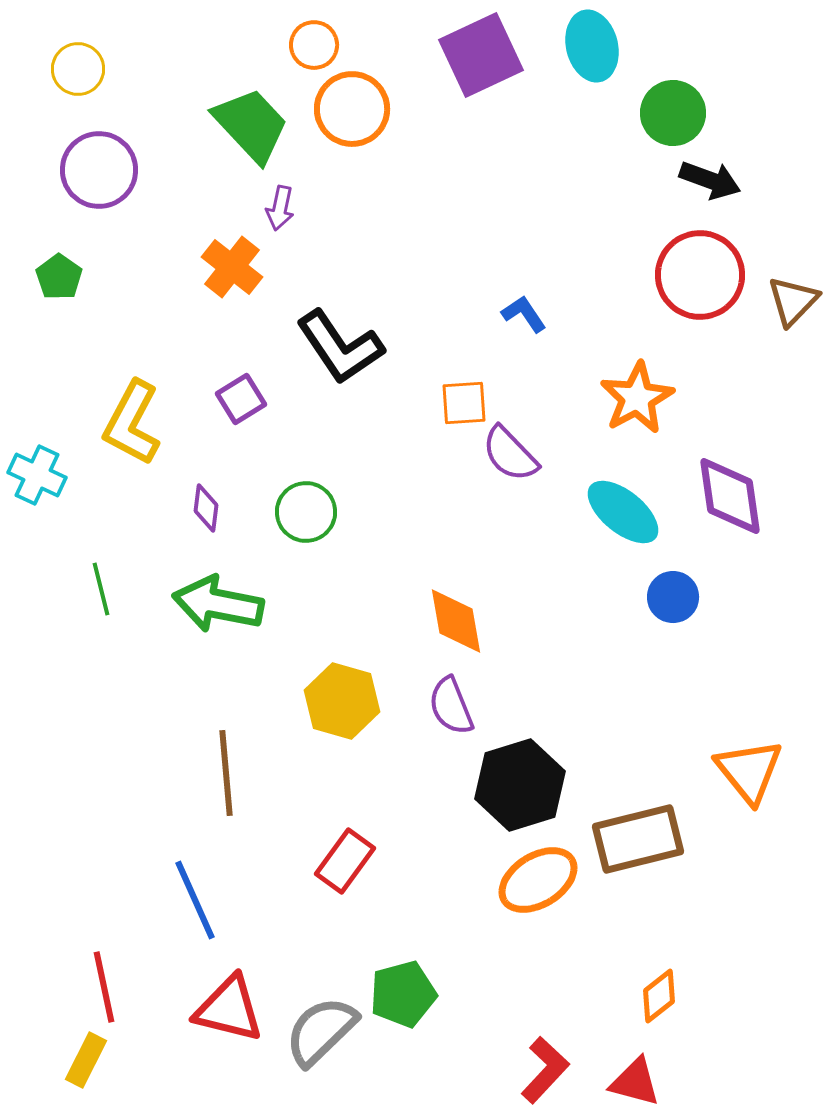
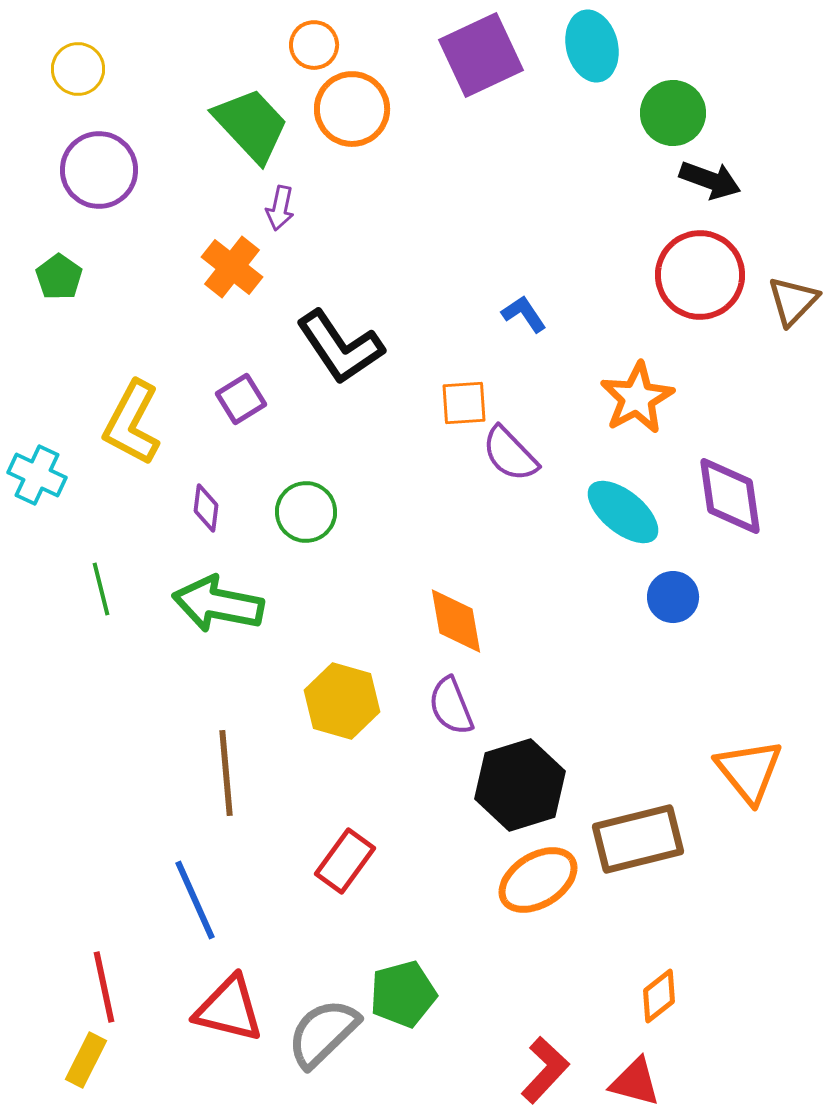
gray semicircle at (321, 1031): moved 2 px right, 2 px down
